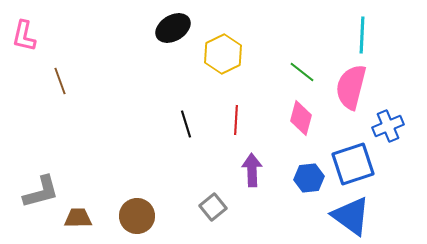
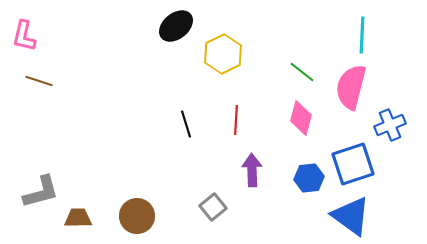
black ellipse: moved 3 px right, 2 px up; rotated 8 degrees counterclockwise
brown line: moved 21 px left; rotated 52 degrees counterclockwise
blue cross: moved 2 px right, 1 px up
